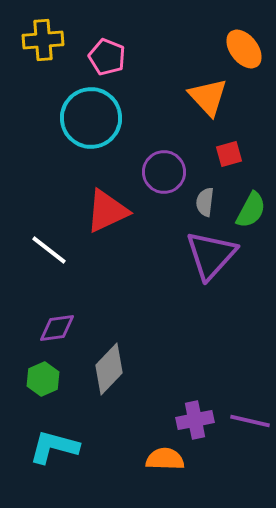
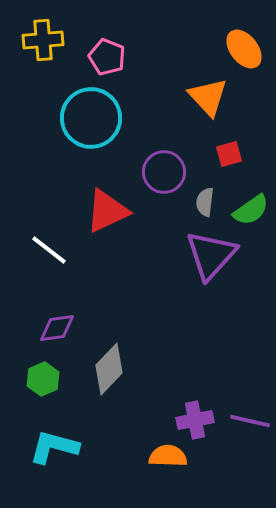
green semicircle: rotated 27 degrees clockwise
orange semicircle: moved 3 px right, 3 px up
